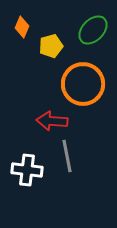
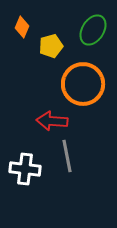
green ellipse: rotated 12 degrees counterclockwise
white cross: moved 2 px left, 1 px up
